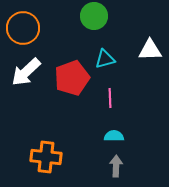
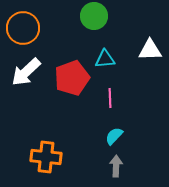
cyan triangle: rotated 10 degrees clockwise
cyan semicircle: rotated 48 degrees counterclockwise
